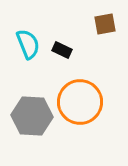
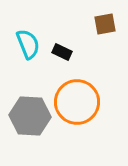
black rectangle: moved 2 px down
orange circle: moved 3 px left
gray hexagon: moved 2 px left
